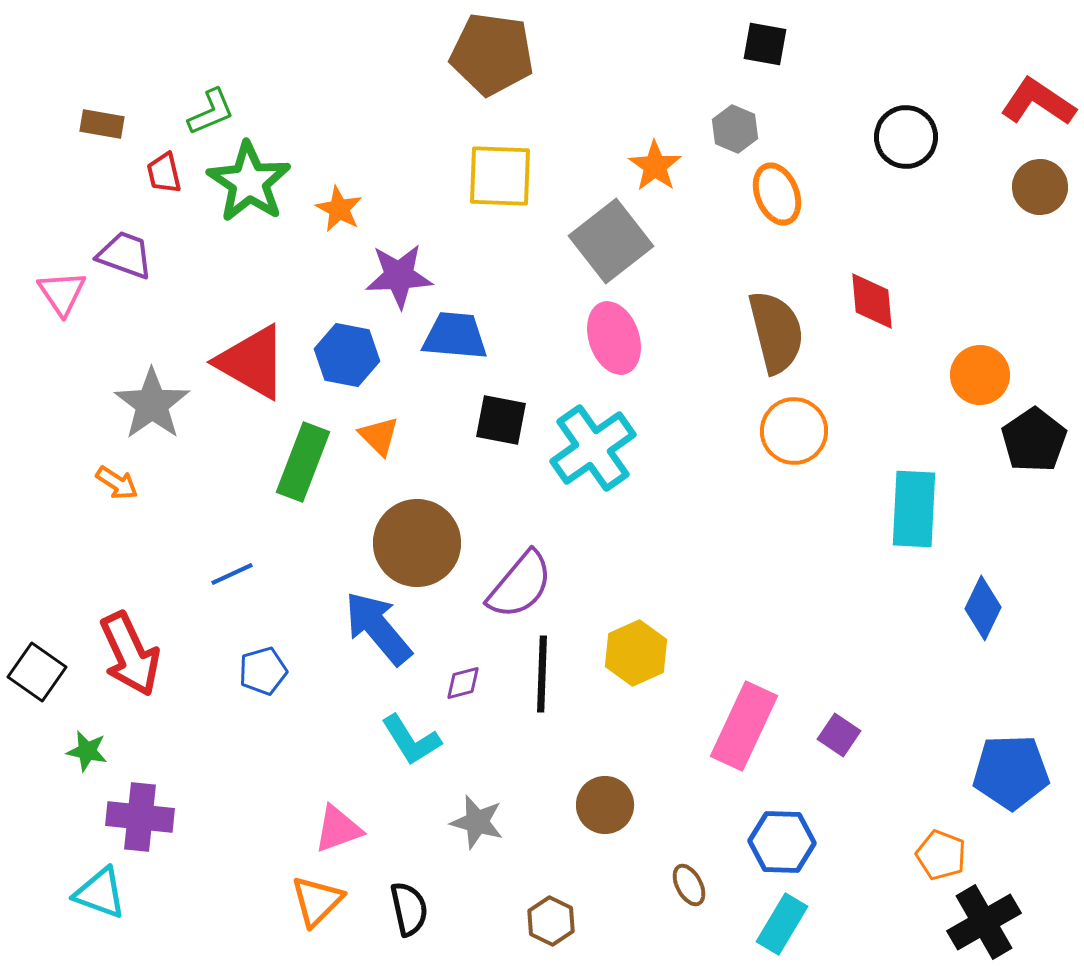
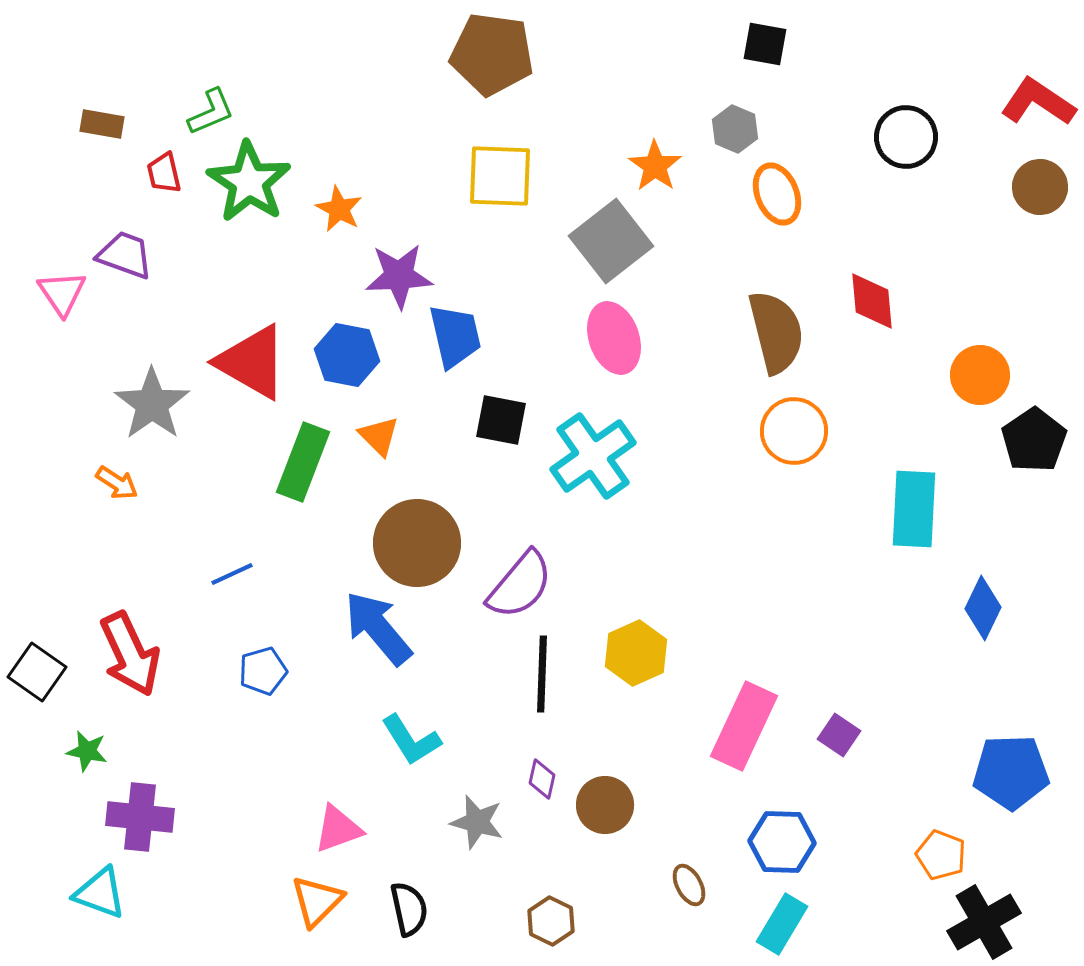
blue trapezoid at (455, 336): rotated 72 degrees clockwise
cyan cross at (593, 448): moved 8 px down
purple diamond at (463, 683): moved 79 px right, 96 px down; rotated 63 degrees counterclockwise
